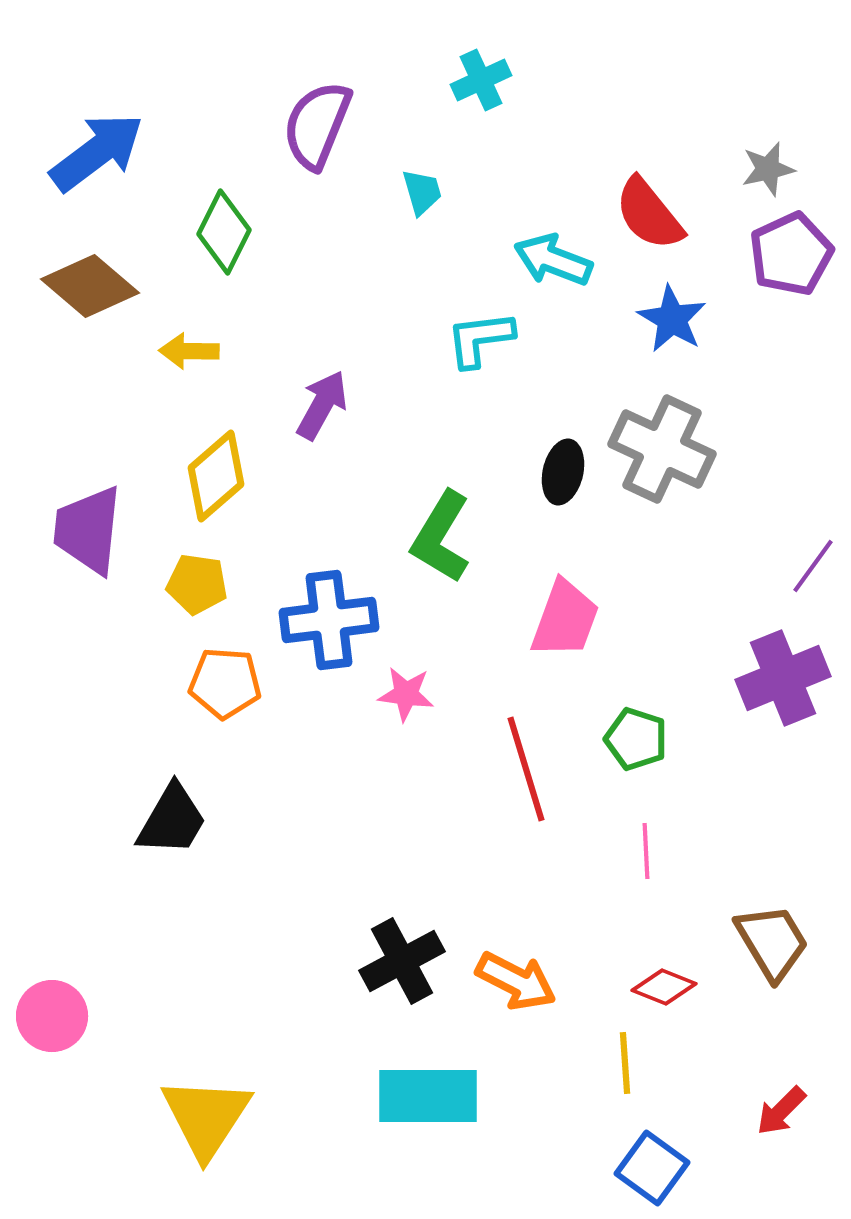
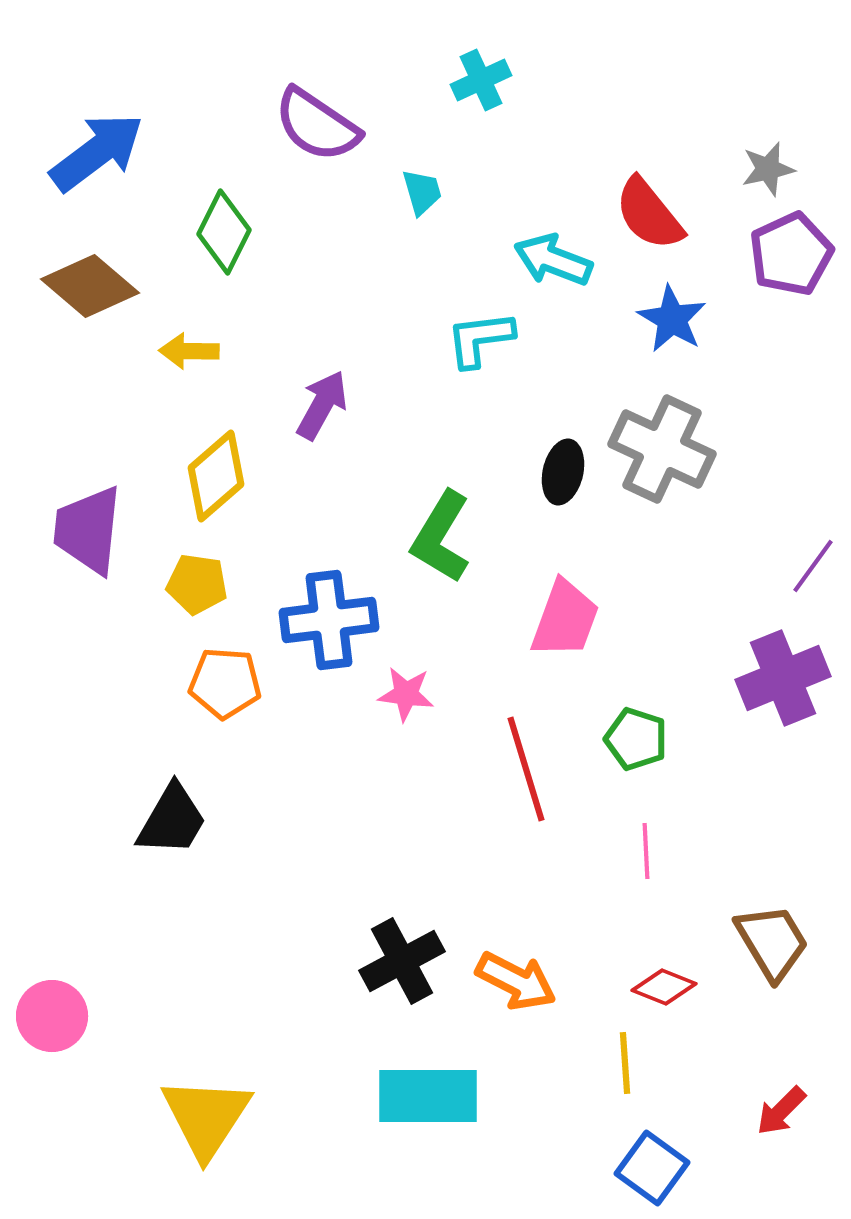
purple semicircle: rotated 78 degrees counterclockwise
